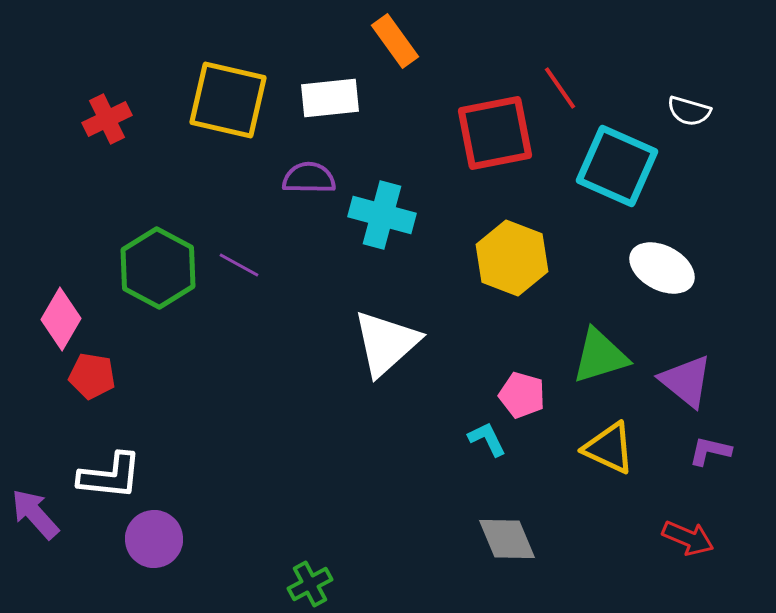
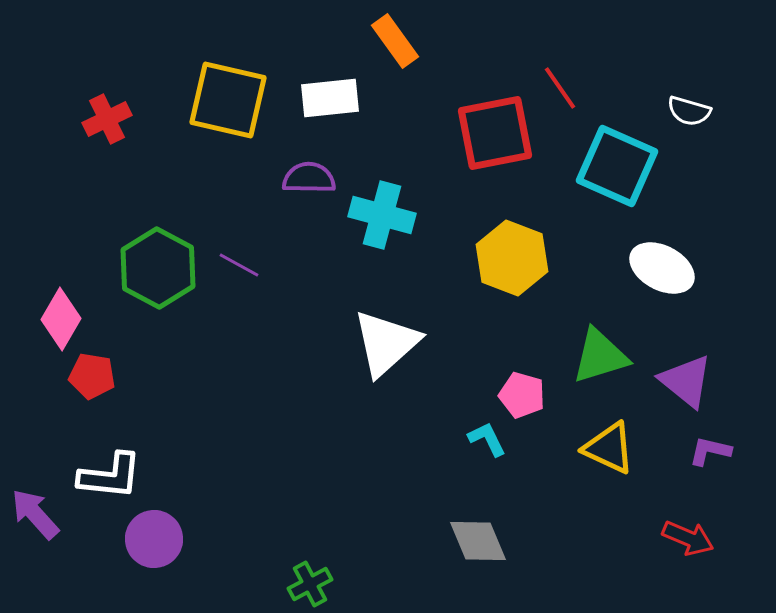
gray diamond: moved 29 px left, 2 px down
